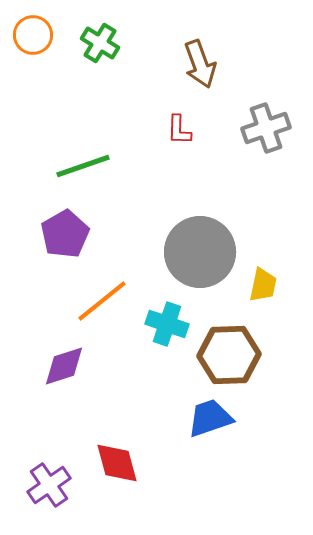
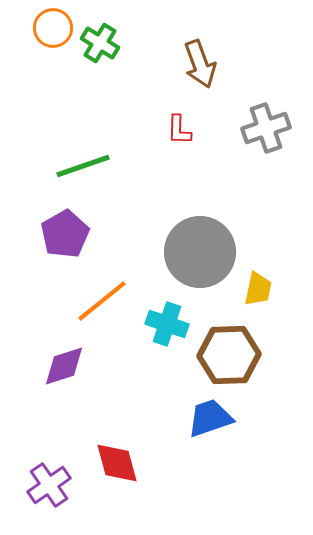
orange circle: moved 20 px right, 7 px up
yellow trapezoid: moved 5 px left, 4 px down
